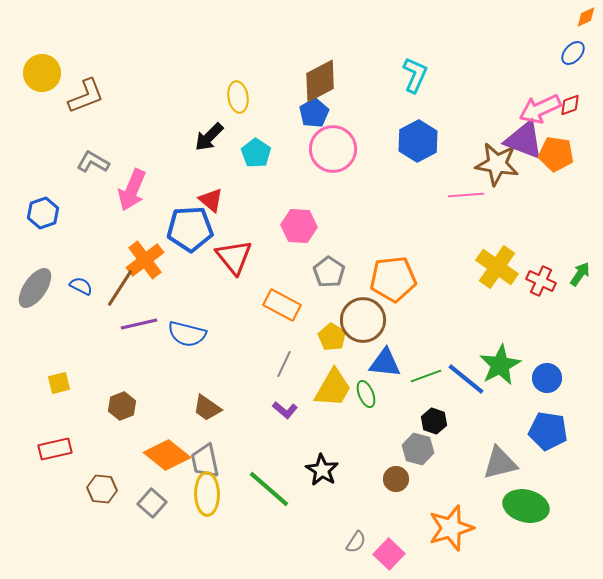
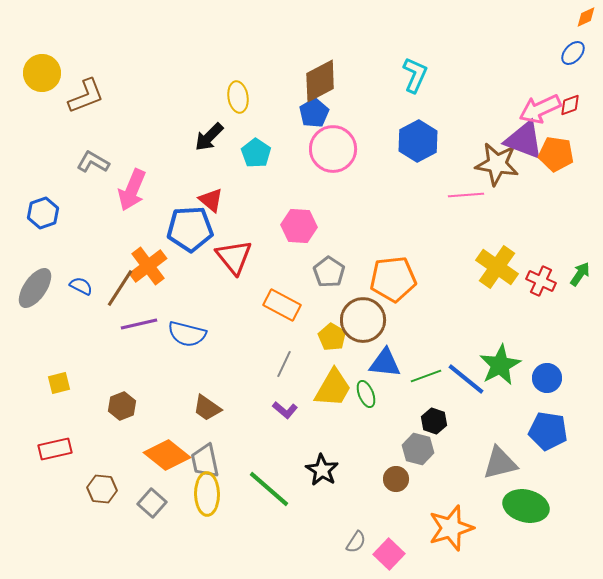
orange cross at (145, 260): moved 3 px right, 6 px down
